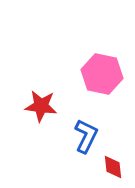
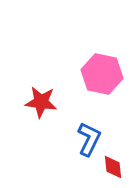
red star: moved 4 px up
blue L-shape: moved 3 px right, 3 px down
